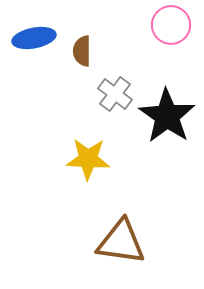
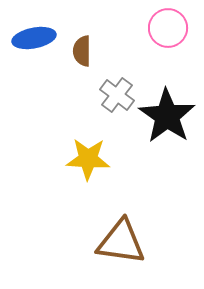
pink circle: moved 3 px left, 3 px down
gray cross: moved 2 px right, 1 px down
